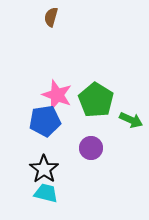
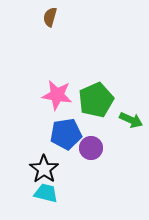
brown semicircle: moved 1 px left
pink star: rotated 12 degrees counterclockwise
green pentagon: rotated 16 degrees clockwise
blue pentagon: moved 21 px right, 13 px down
